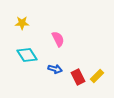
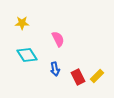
blue arrow: rotated 64 degrees clockwise
